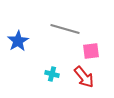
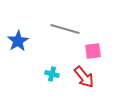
pink square: moved 2 px right
